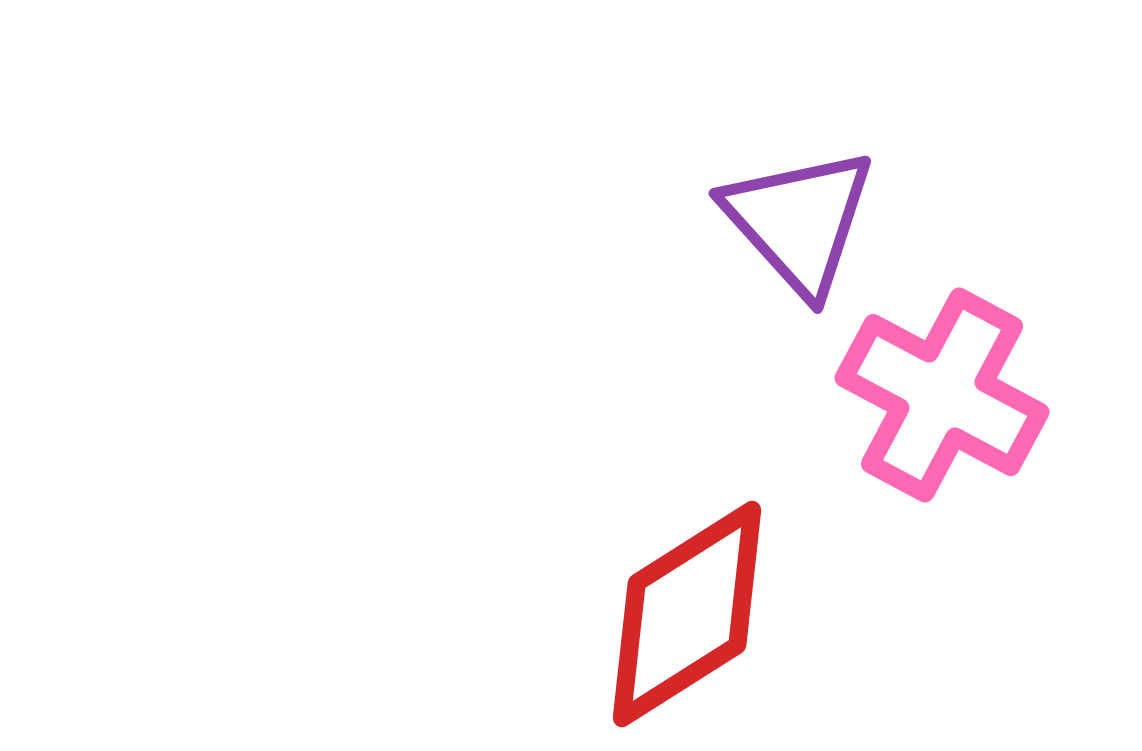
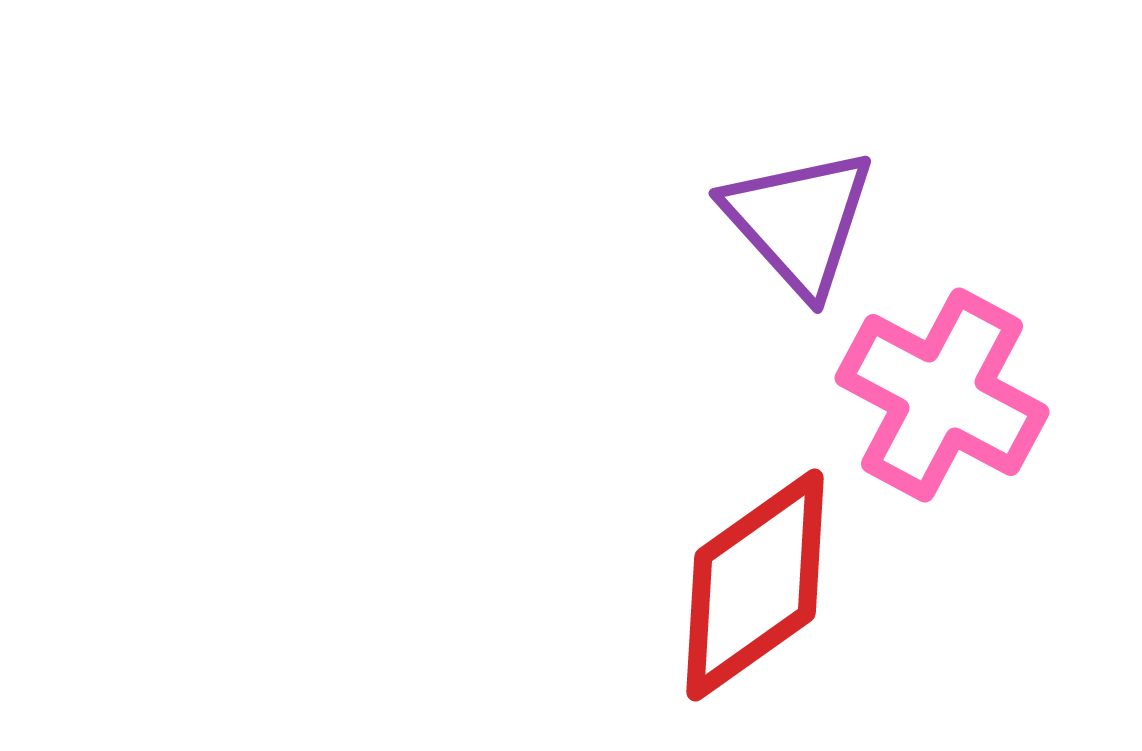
red diamond: moved 68 px right, 29 px up; rotated 3 degrees counterclockwise
